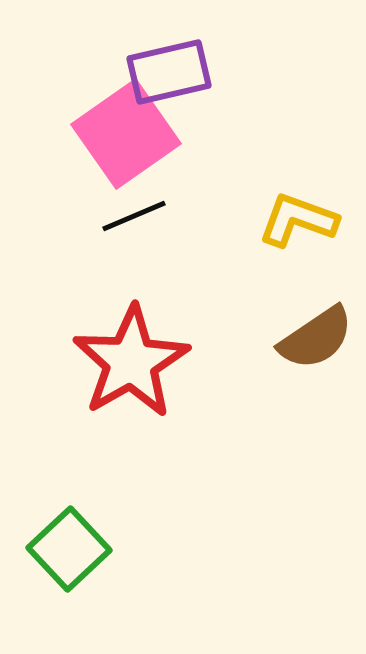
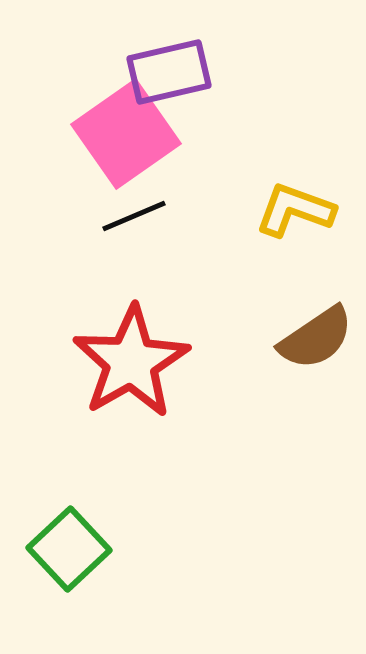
yellow L-shape: moved 3 px left, 10 px up
